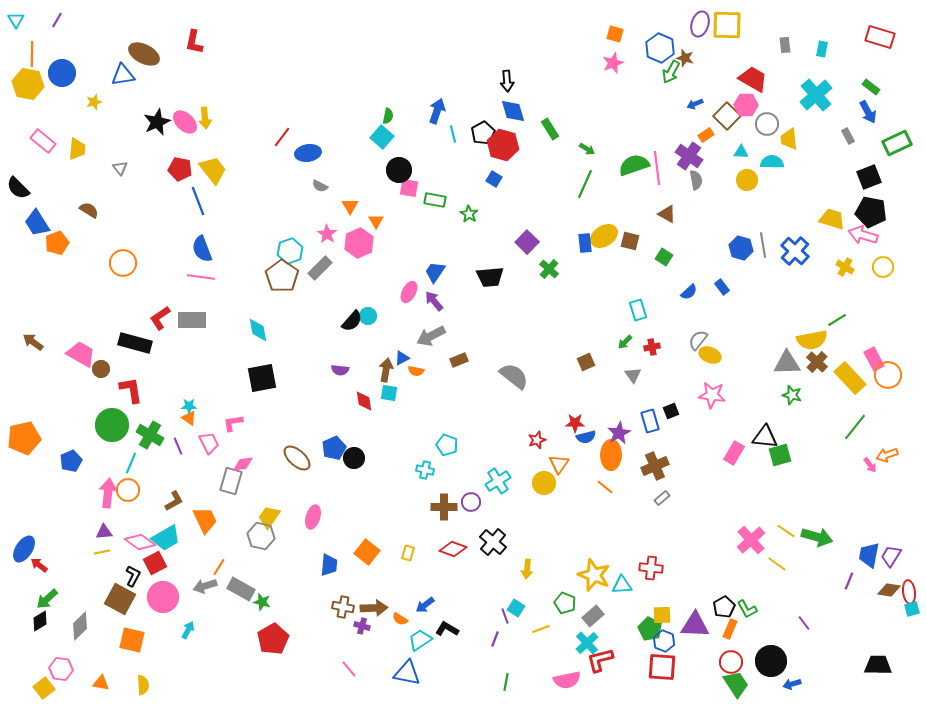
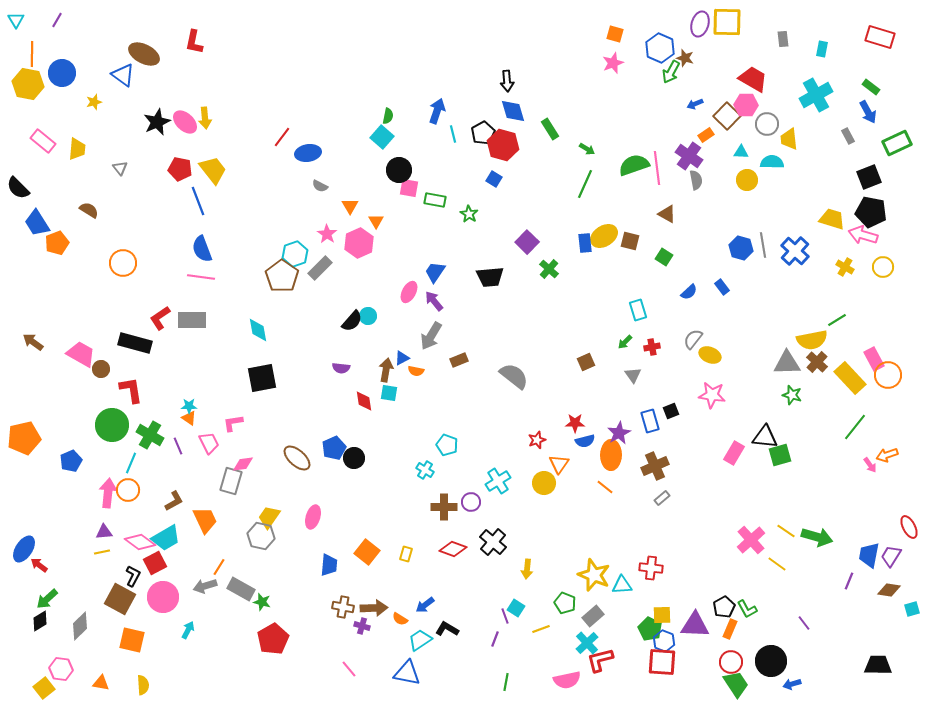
yellow square at (727, 25): moved 3 px up
gray rectangle at (785, 45): moved 2 px left, 6 px up
blue triangle at (123, 75): rotated 45 degrees clockwise
cyan cross at (816, 95): rotated 12 degrees clockwise
cyan hexagon at (290, 251): moved 5 px right, 3 px down
gray arrow at (431, 336): rotated 32 degrees counterclockwise
gray semicircle at (698, 340): moved 5 px left, 1 px up
purple semicircle at (340, 370): moved 1 px right, 2 px up
blue semicircle at (586, 437): moved 1 px left, 4 px down
cyan cross at (425, 470): rotated 18 degrees clockwise
yellow rectangle at (408, 553): moved 2 px left, 1 px down
red ellipse at (909, 592): moved 65 px up; rotated 20 degrees counterclockwise
red square at (662, 667): moved 5 px up
